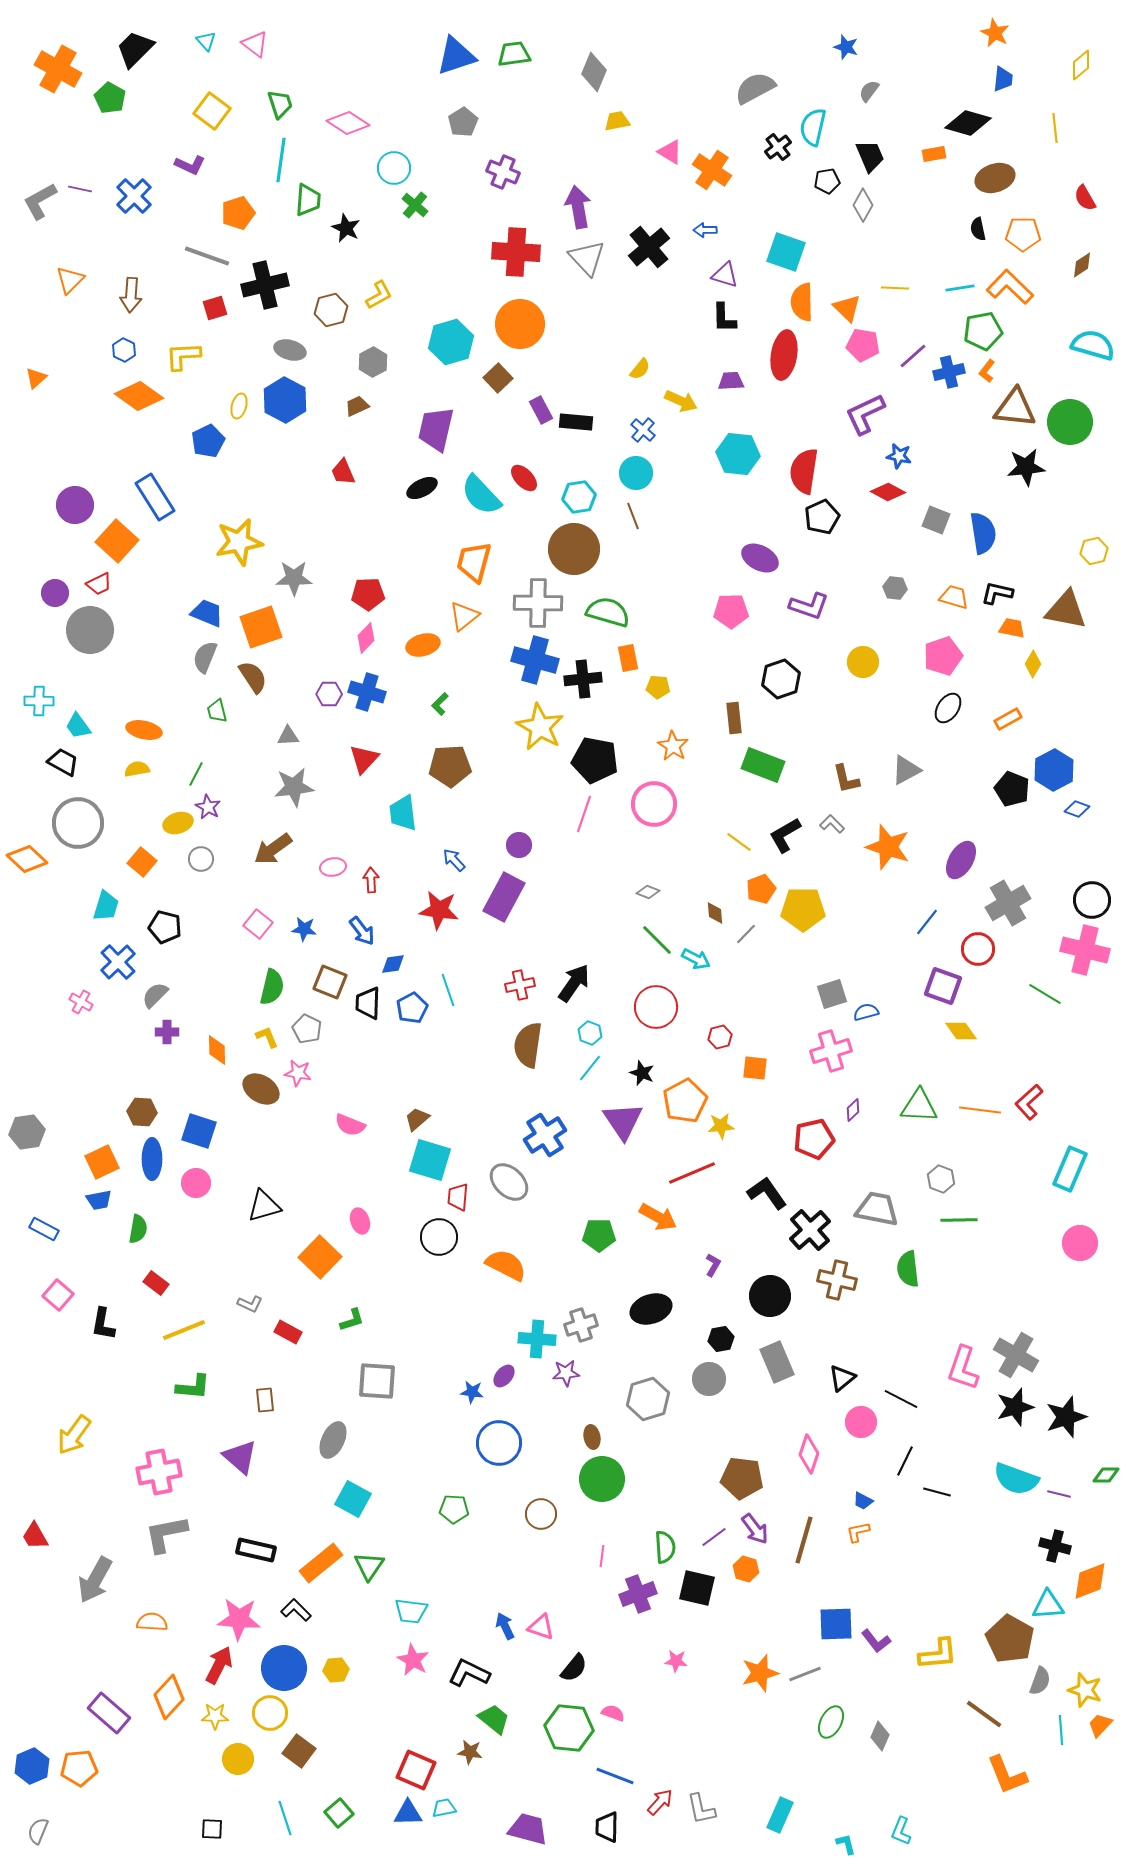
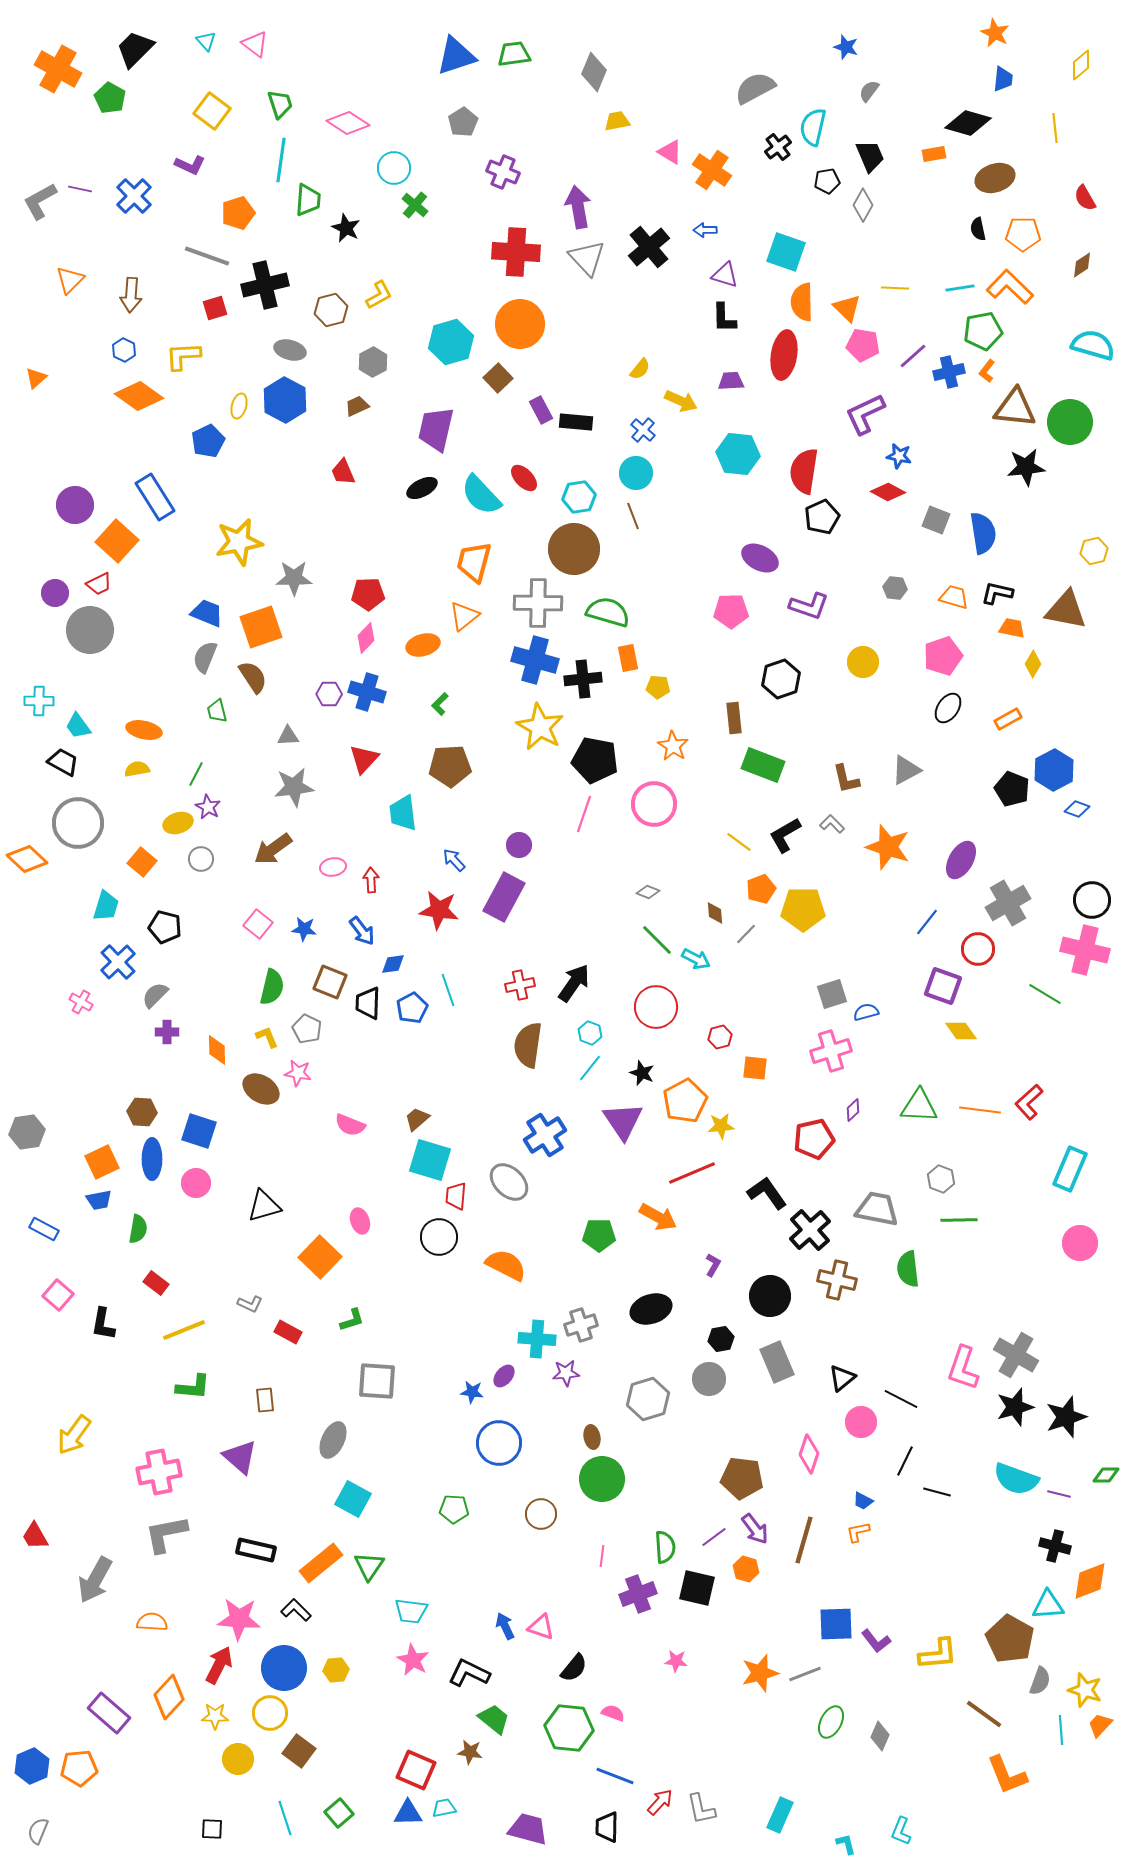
red trapezoid at (458, 1197): moved 2 px left, 1 px up
